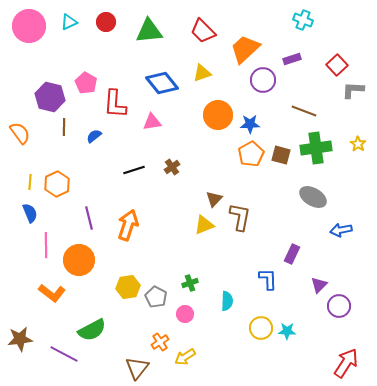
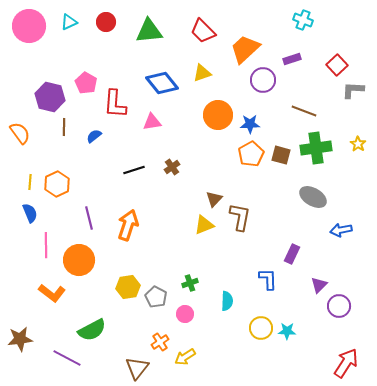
purple line at (64, 354): moved 3 px right, 4 px down
